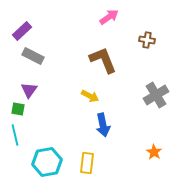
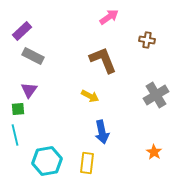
green square: rotated 16 degrees counterclockwise
blue arrow: moved 1 px left, 7 px down
cyan hexagon: moved 1 px up
